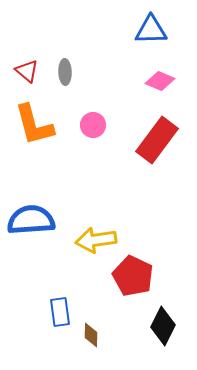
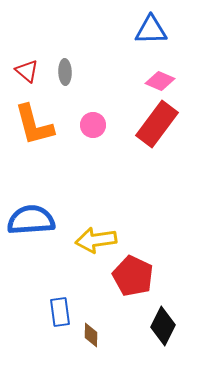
red rectangle: moved 16 px up
